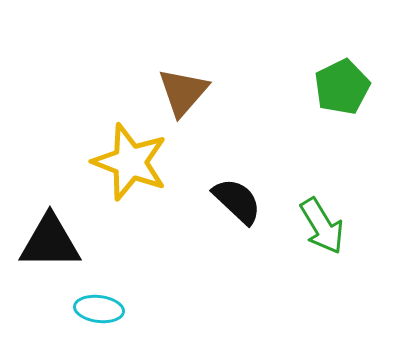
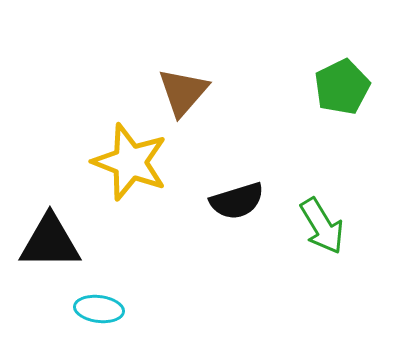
black semicircle: rotated 120 degrees clockwise
